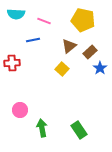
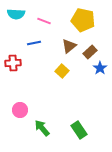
blue line: moved 1 px right, 3 px down
red cross: moved 1 px right
yellow square: moved 2 px down
green arrow: rotated 30 degrees counterclockwise
